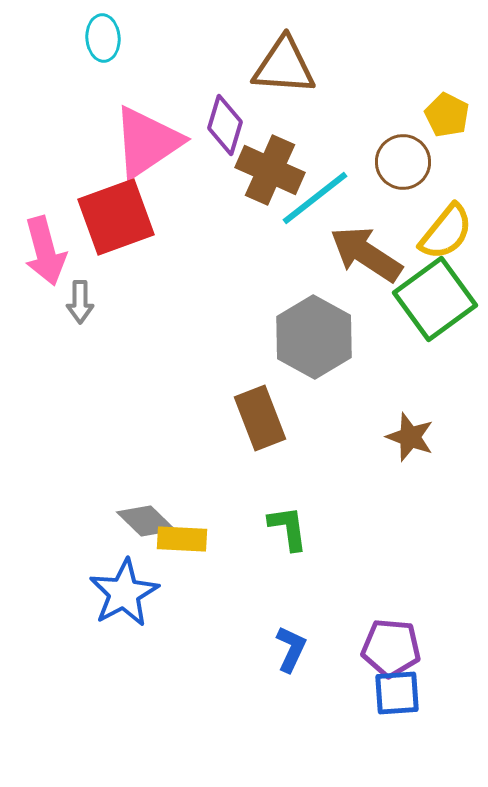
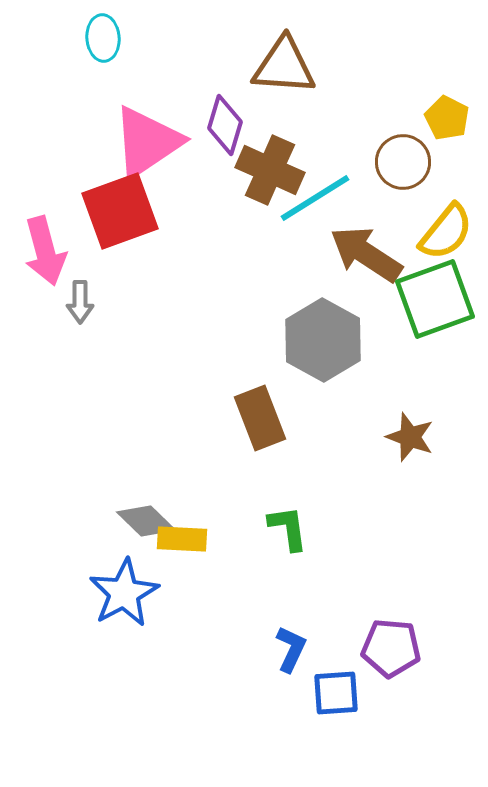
yellow pentagon: moved 3 px down
cyan line: rotated 6 degrees clockwise
red square: moved 4 px right, 6 px up
green square: rotated 16 degrees clockwise
gray hexagon: moved 9 px right, 3 px down
blue square: moved 61 px left
